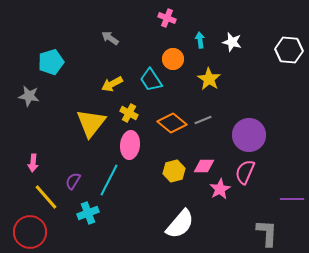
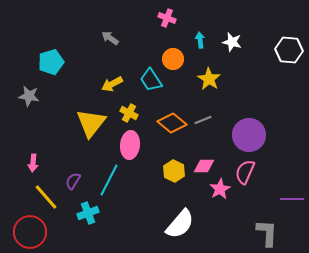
yellow hexagon: rotated 20 degrees counterclockwise
